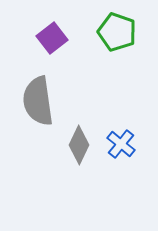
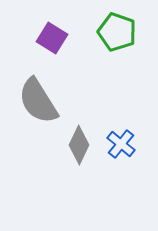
purple square: rotated 20 degrees counterclockwise
gray semicircle: rotated 24 degrees counterclockwise
